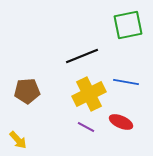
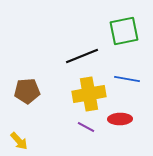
green square: moved 4 px left, 6 px down
blue line: moved 1 px right, 3 px up
yellow cross: rotated 16 degrees clockwise
red ellipse: moved 1 px left, 3 px up; rotated 25 degrees counterclockwise
yellow arrow: moved 1 px right, 1 px down
